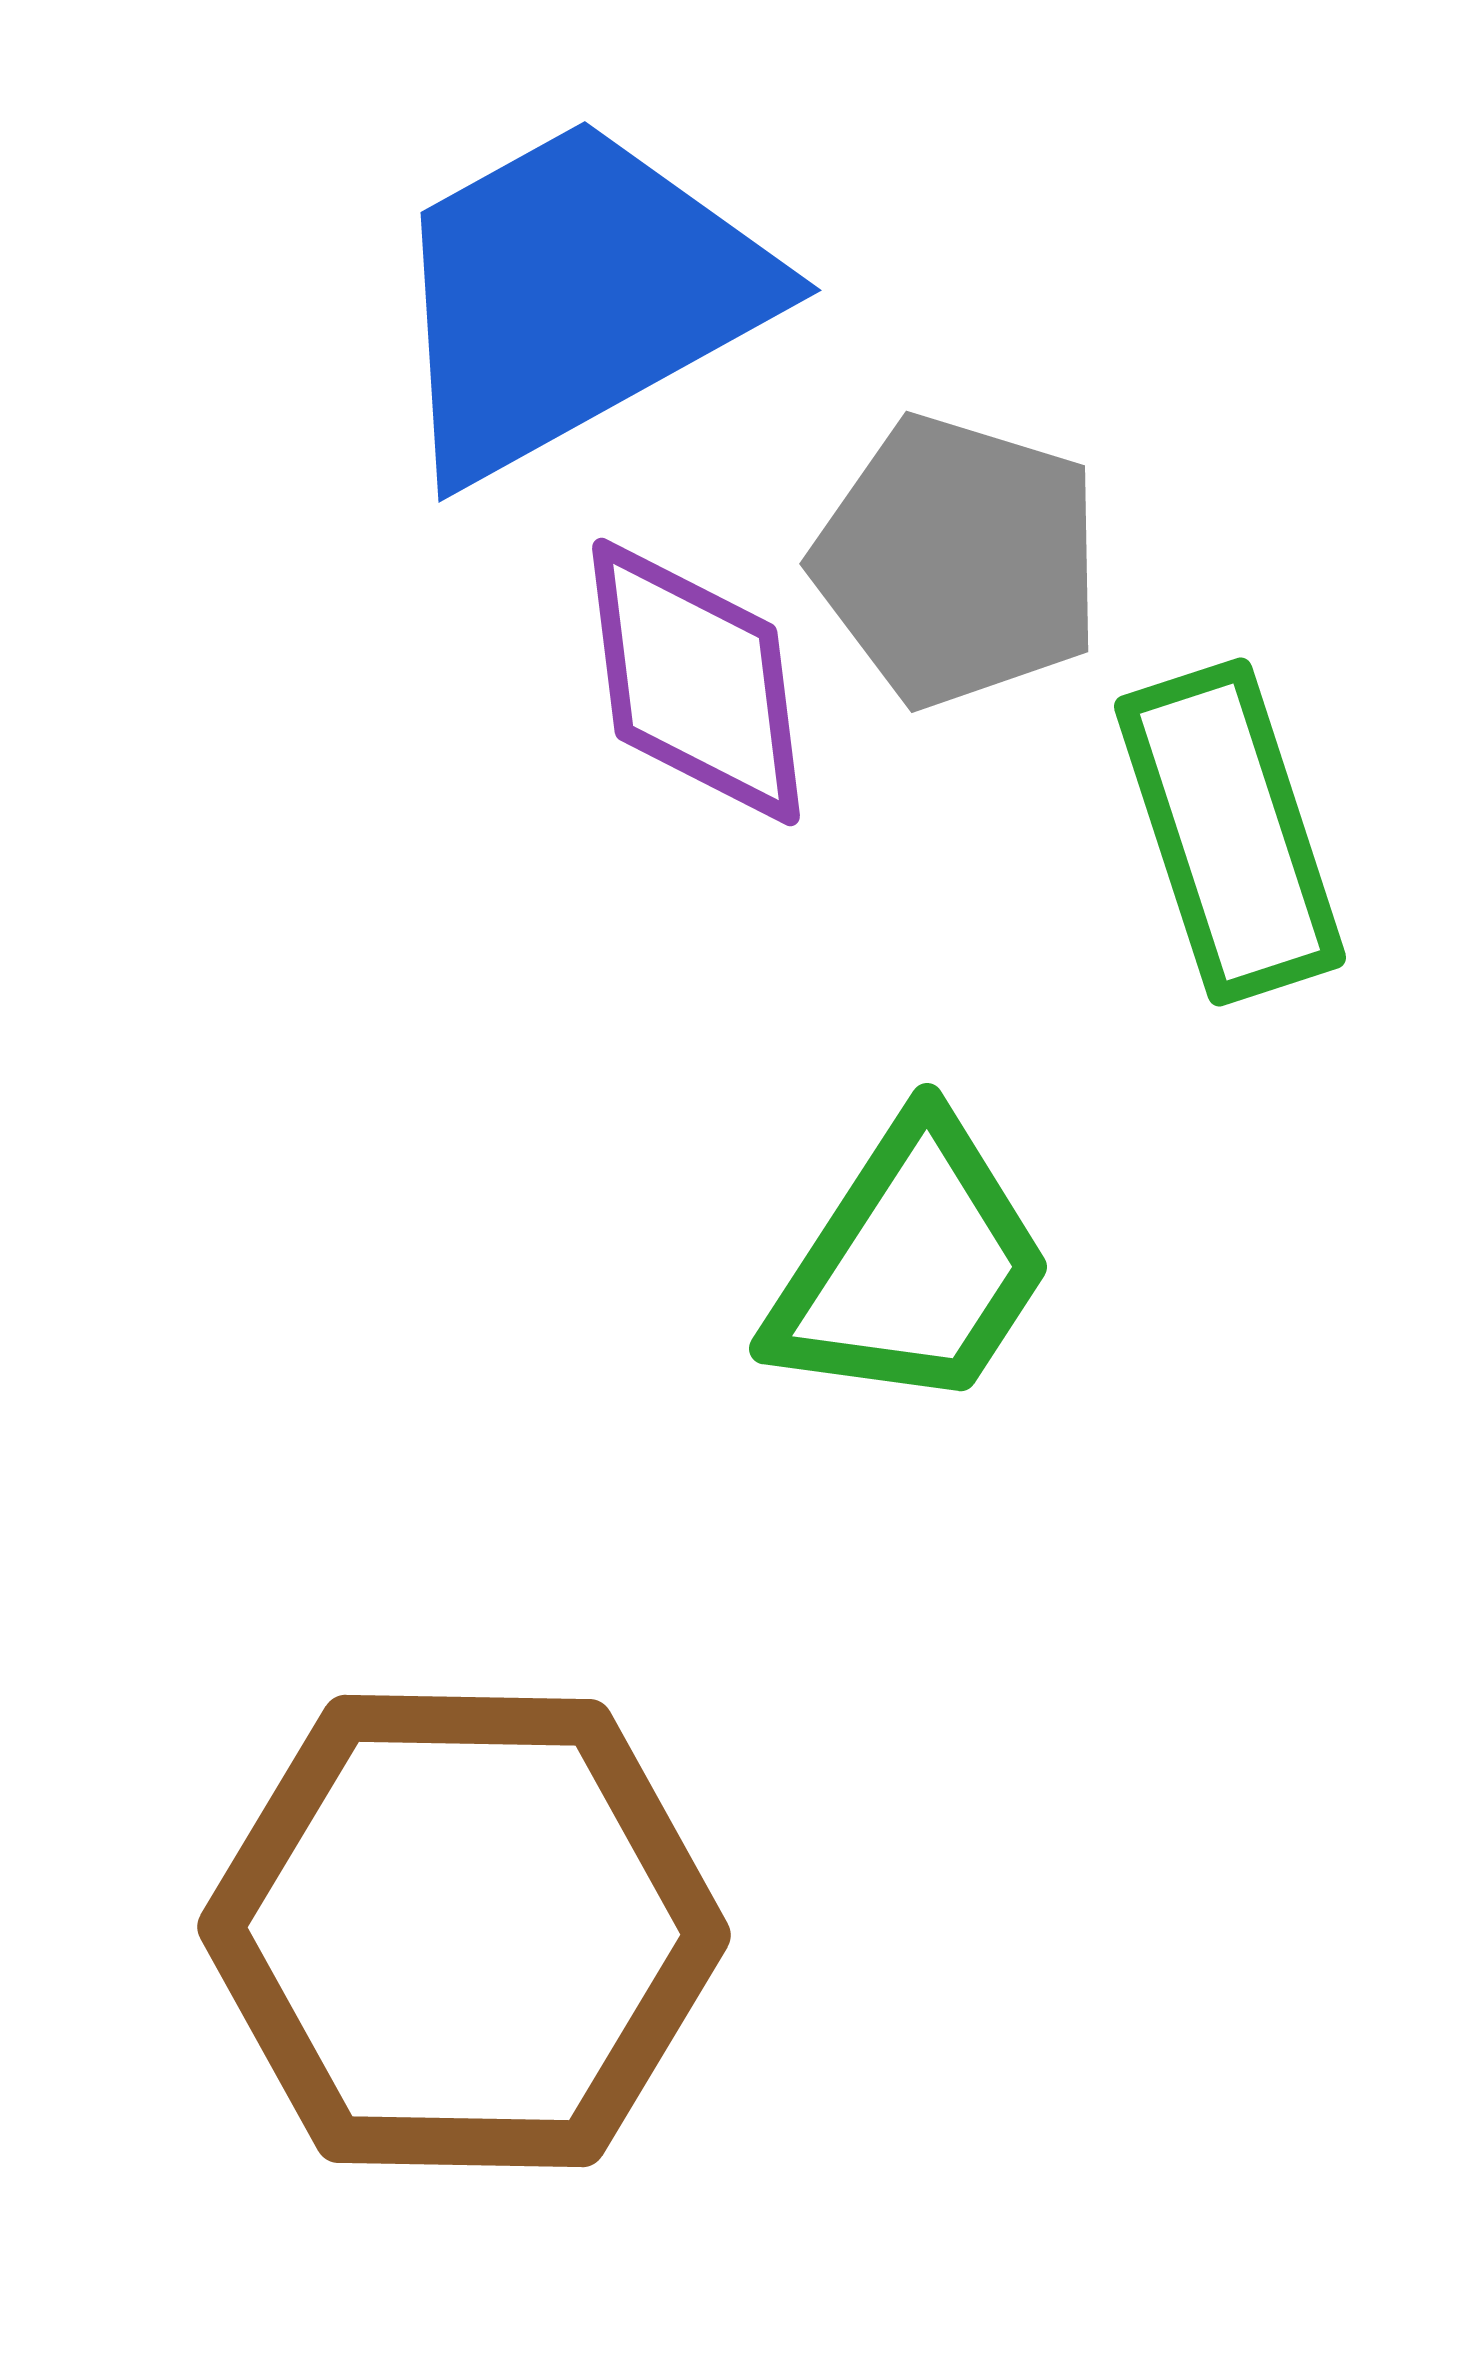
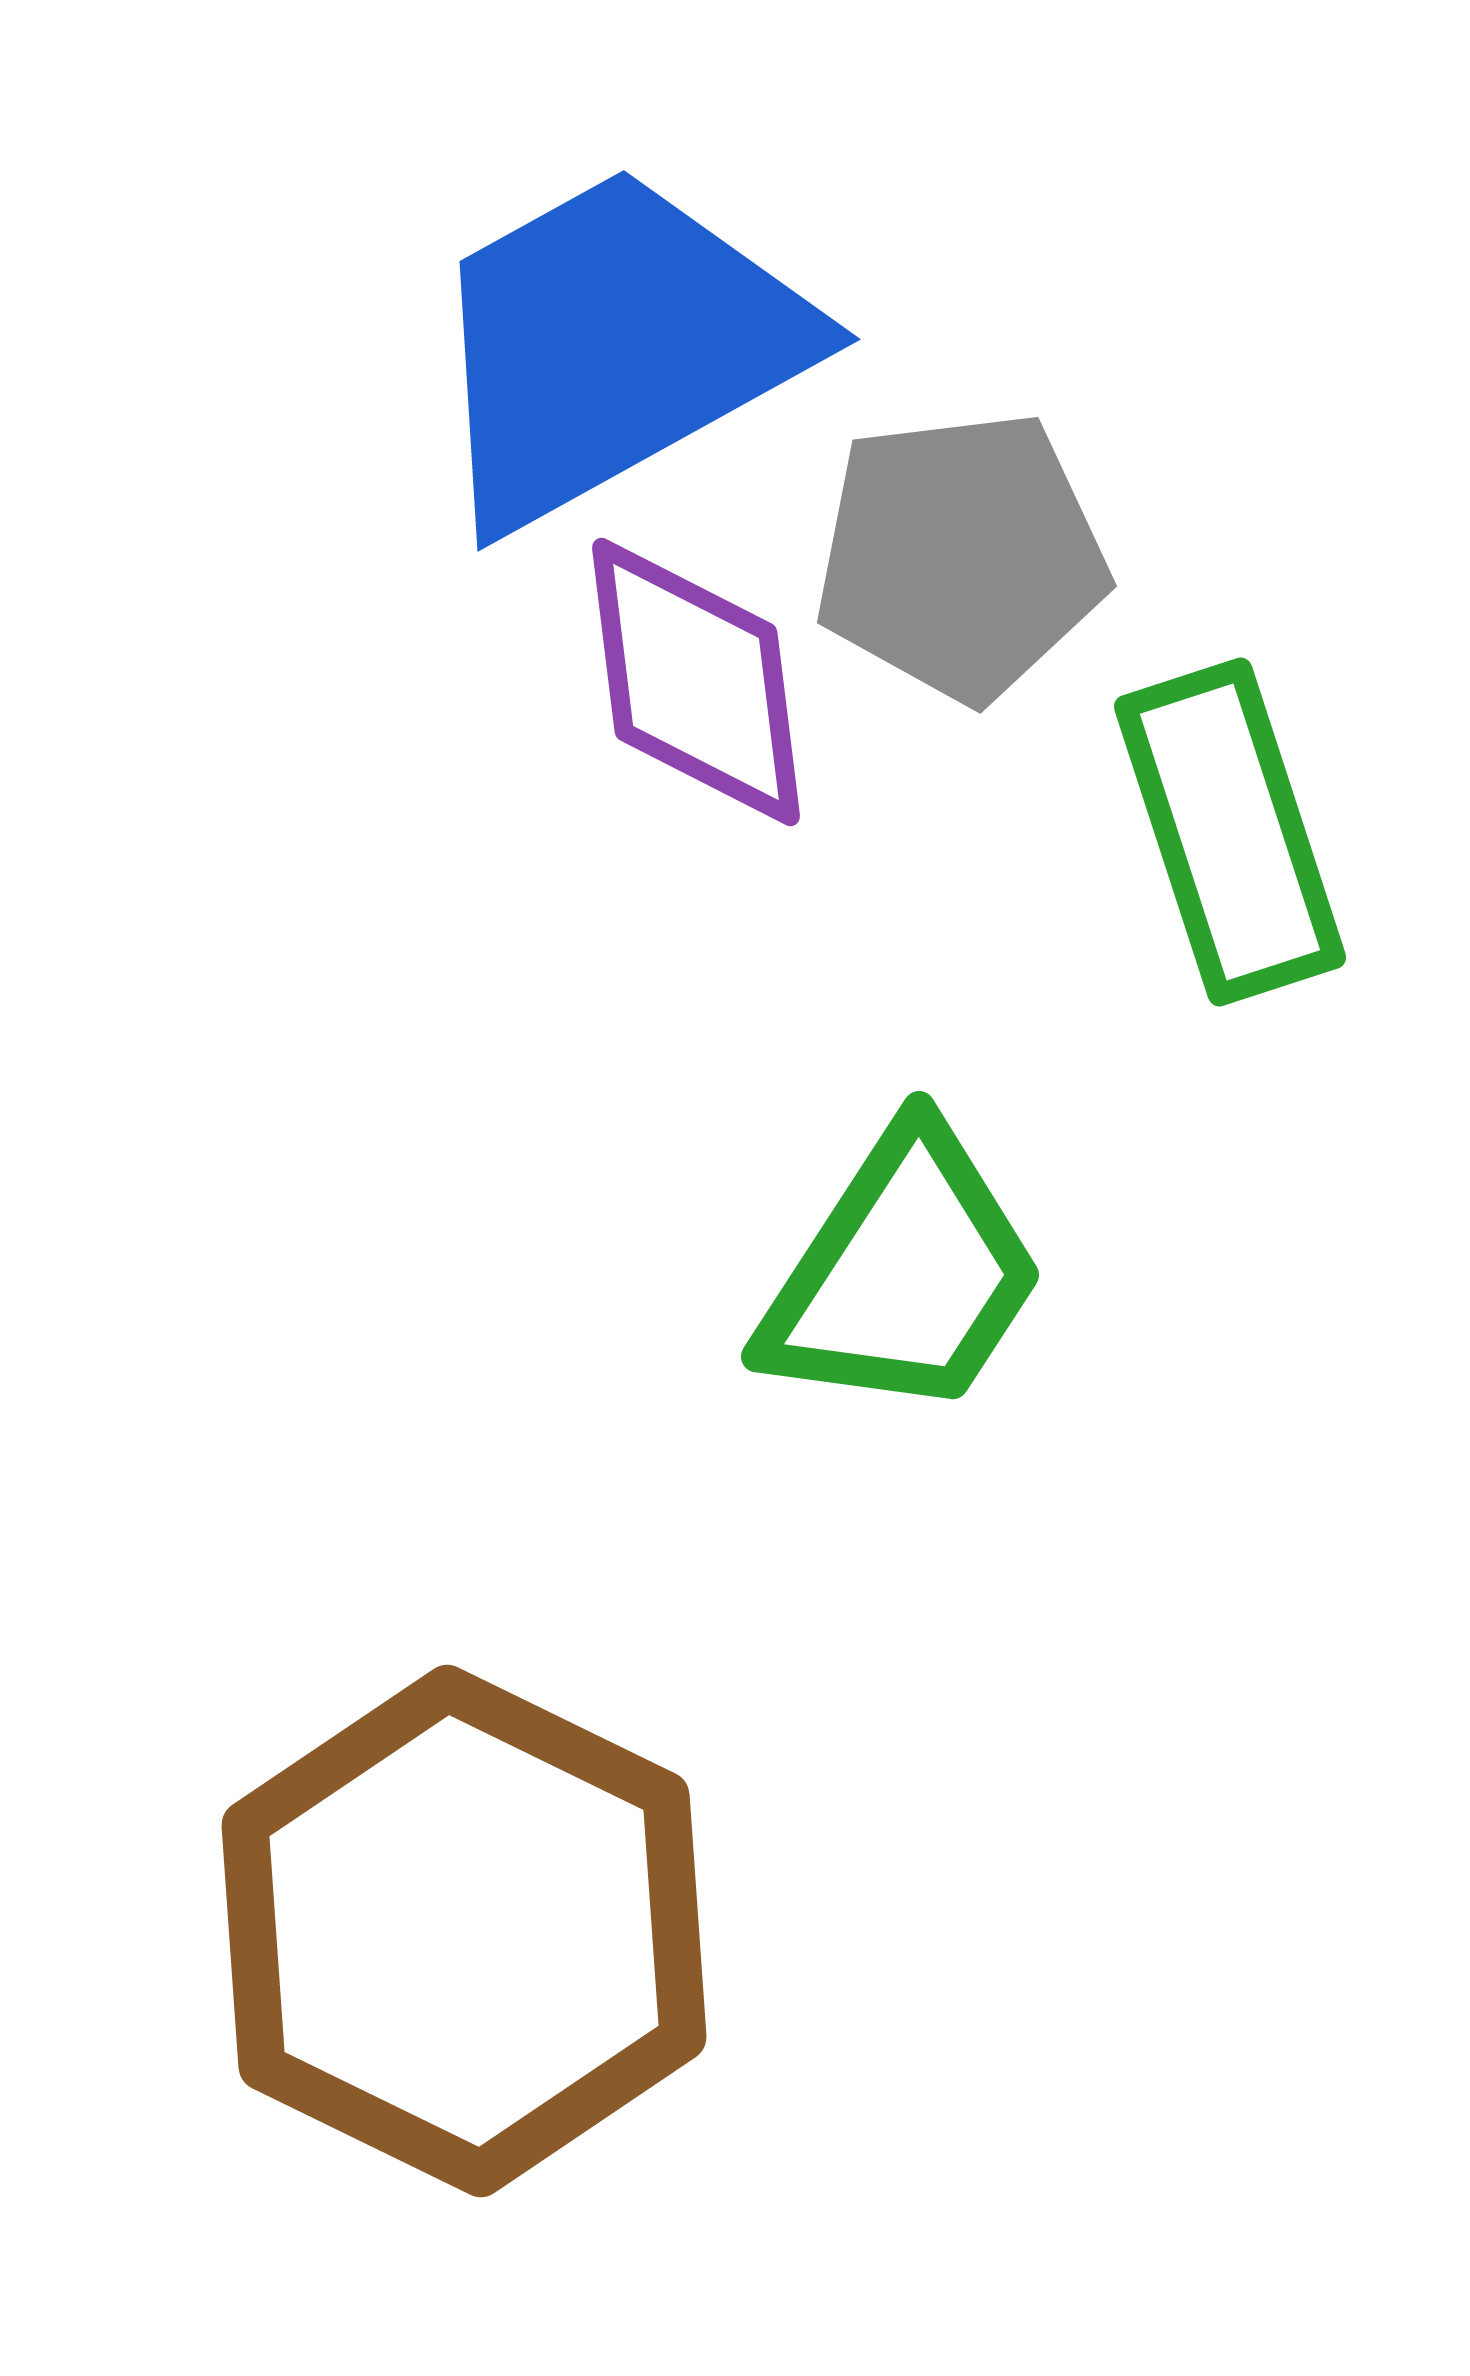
blue trapezoid: moved 39 px right, 49 px down
gray pentagon: moved 3 px right, 5 px up; rotated 24 degrees counterclockwise
green trapezoid: moved 8 px left, 8 px down
brown hexagon: rotated 25 degrees clockwise
